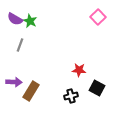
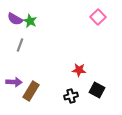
black square: moved 2 px down
